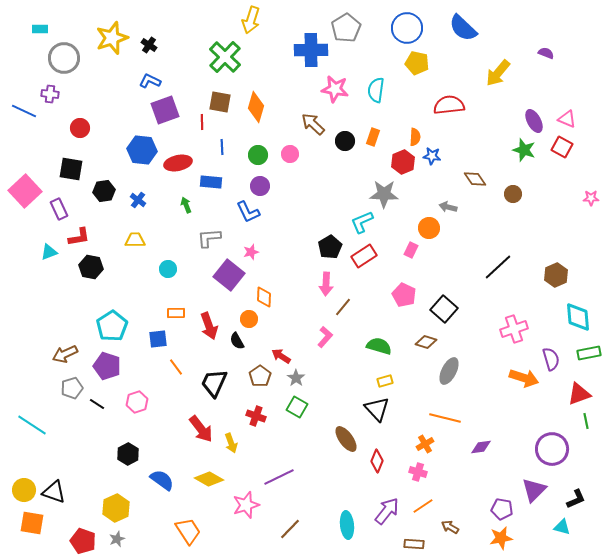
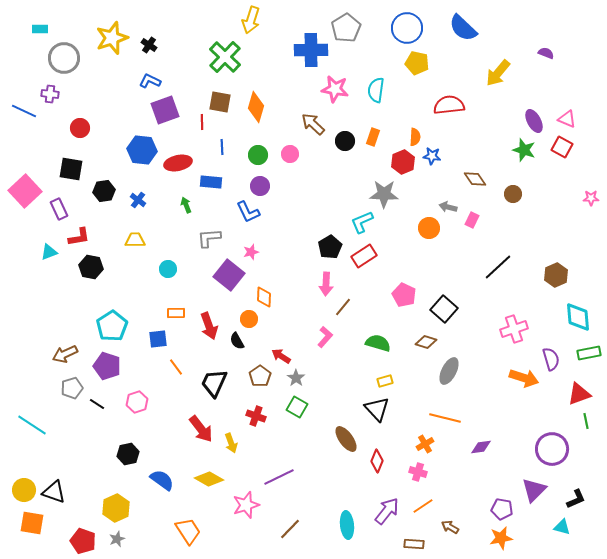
pink rectangle at (411, 250): moved 61 px right, 30 px up
green semicircle at (379, 346): moved 1 px left, 3 px up
black hexagon at (128, 454): rotated 15 degrees clockwise
